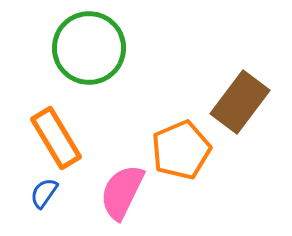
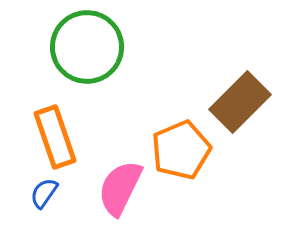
green circle: moved 2 px left, 1 px up
brown rectangle: rotated 8 degrees clockwise
orange rectangle: moved 1 px left, 1 px up; rotated 12 degrees clockwise
pink semicircle: moved 2 px left, 4 px up
